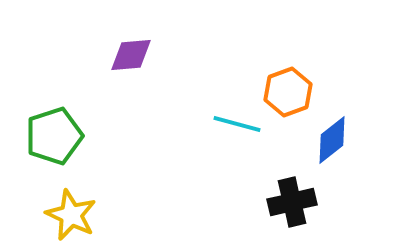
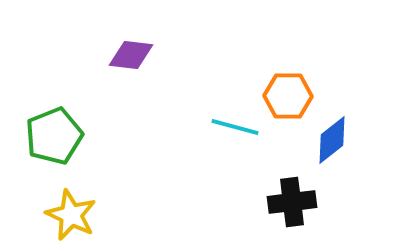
purple diamond: rotated 12 degrees clockwise
orange hexagon: moved 4 px down; rotated 21 degrees clockwise
cyan line: moved 2 px left, 3 px down
green pentagon: rotated 4 degrees counterclockwise
black cross: rotated 6 degrees clockwise
